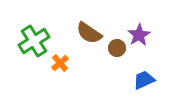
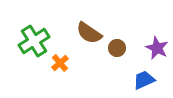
purple star: moved 18 px right, 13 px down; rotated 15 degrees counterclockwise
